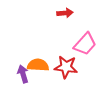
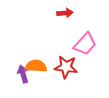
orange semicircle: moved 2 px left, 1 px down
